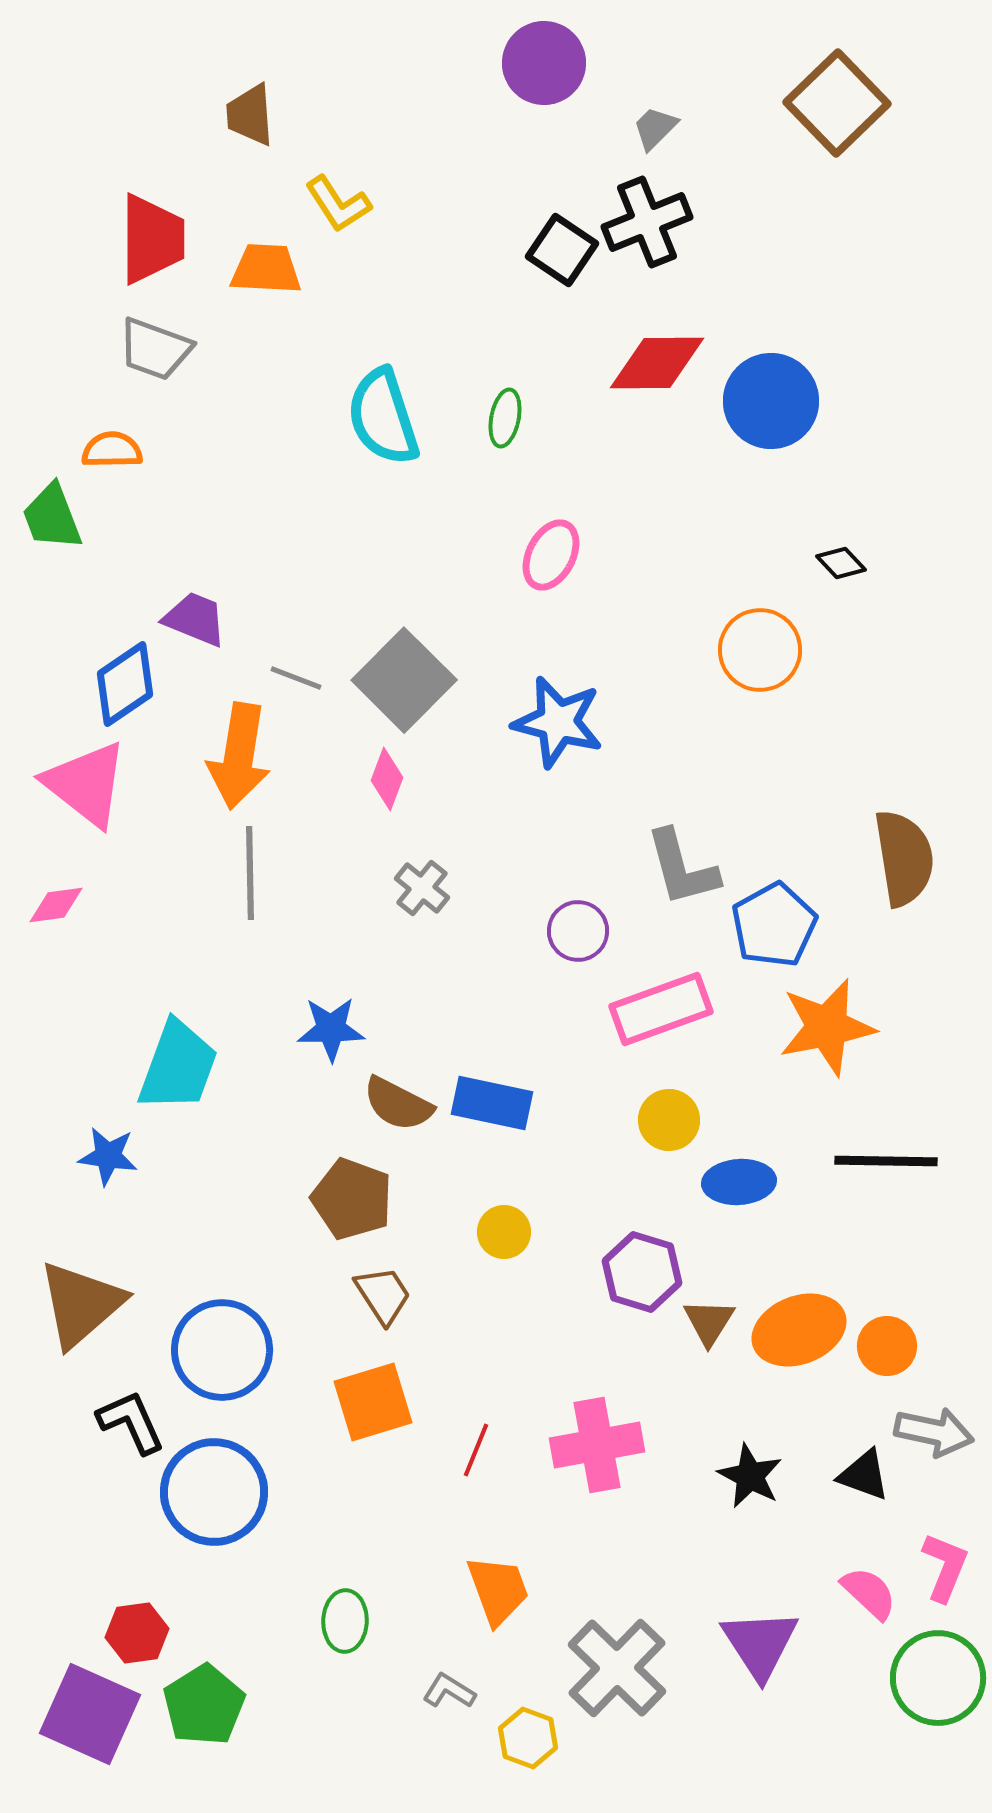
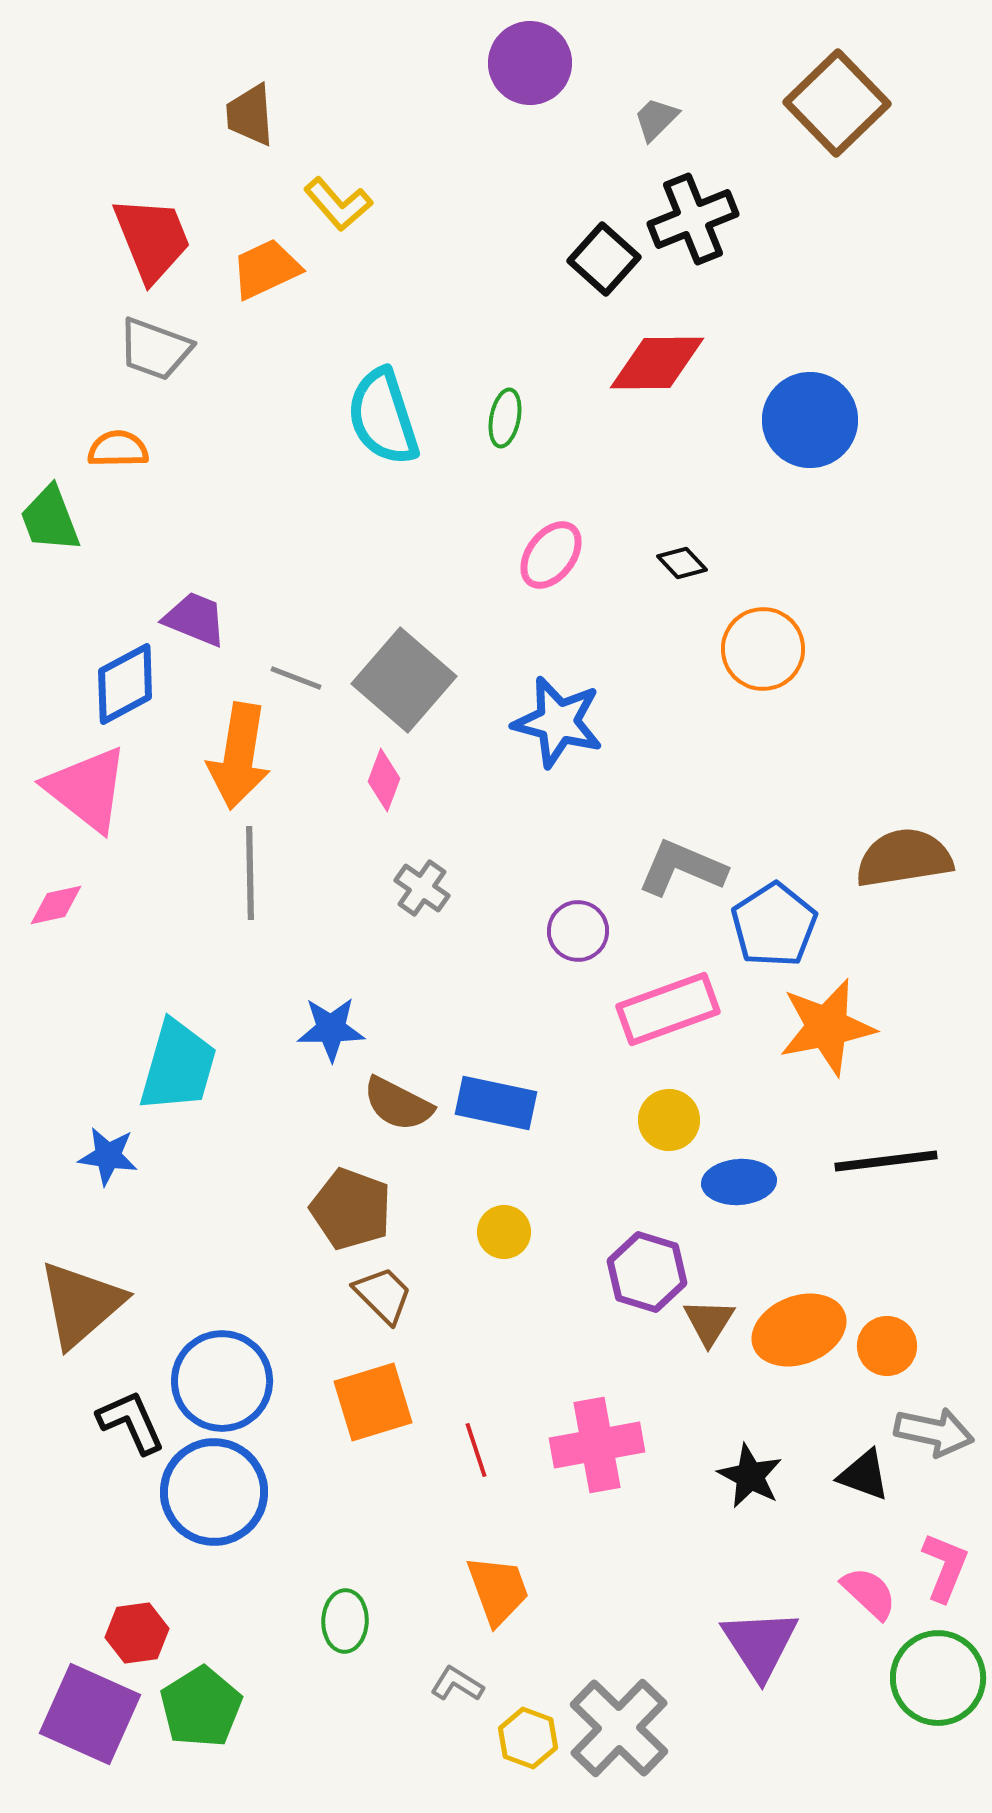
purple circle at (544, 63): moved 14 px left
gray trapezoid at (655, 128): moved 1 px right, 9 px up
yellow L-shape at (338, 204): rotated 8 degrees counterclockwise
black cross at (647, 222): moved 46 px right, 3 px up
red trapezoid at (152, 239): rotated 22 degrees counterclockwise
black square at (562, 250): moved 42 px right, 9 px down; rotated 8 degrees clockwise
orange trapezoid at (266, 269): rotated 28 degrees counterclockwise
blue circle at (771, 401): moved 39 px right, 19 px down
orange semicircle at (112, 450): moved 6 px right, 1 px up
green trapezoid at (52, 517): moved 2 px left, 2 px down
pink ellipse at (551, 555): rotated 10 degrees clockwise
black diamond at (841, 563): moved 159 px left
orange circle at (760, 650): moved 3 px right, 1 px up
gray square at (404, 680): rotated 4 degrees counterclockwise
blue diamond at (125, 684): rotated 6 degrees clockwise
pink diamond at (387, 779): moved 3 px left, 1 px down
pink triangle at (86, 784): moved 1 px right, 5 px down
brown semicircle at (904, 858): rotated 90 degrees counterclockwise
gray L-shape at (682, 868): rotated 128 degrees clockwise
gray cross at (422, 888): rotated 4 degrees counterclockwise
pink diamond at (56, 905): rotated 4 degrees counterclockwise
blue pentagon at (774, 925): rotated 4 degrees counterclockwise
pink rectangle at (661, 1009): moved 7 px right
cyan trapezoid at (178, 1066): rotated 4 degrees counterclockwise
blue rectangle at (492, 1103): moved 4 px right
black line at (886, 1161): rotated 8 degrees counterclockwise
brown pentagon at (352, 1199): moved 1 px left, 10 px down
purple hexagon at (642, 1272): moved 5 px right
brown trapezoid at (383, 1295): rotated 12 degrees counterclockwise
blue circle at (222, 1350): moved 31 px down
red line at (476, 1450): rotated 40 degrees counterclockwise
gray cross at (617, 1668): moved 2 px right, 60 px down
gray L-shape at (449, 1691): moved 8 px right, 7 px up
green pentagon at (204, 1705): moved 3 px left, 2 px down
